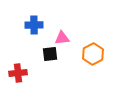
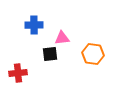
orange hexagon: rotated 25 degrees counterclockwise
